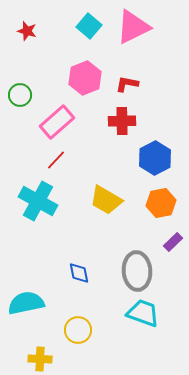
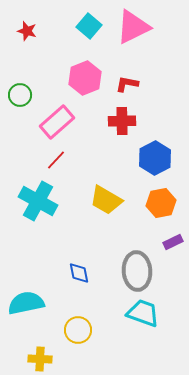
purple rectangle: rotated 18 degrees clockwise
